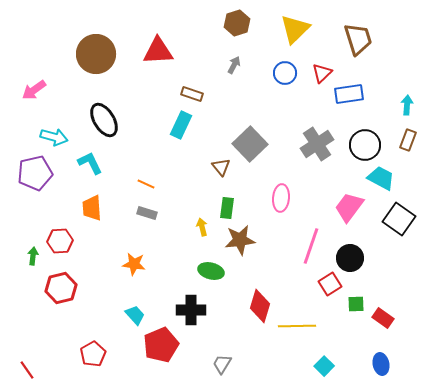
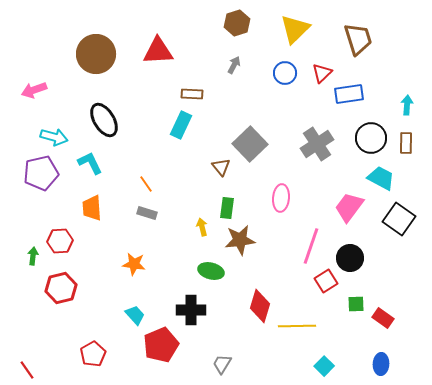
pink arrow at (34, 90): rotated 15 degrees clockwise
brown rectangle at (192, 94): rotated 15 degrees counterclockwise
brown rectangle at (408, 140): moved 2 px left, 3 px down; rotated 20 degrees counterclockwise
black circle at (365, 145): moved 6 px right, 7 px up
purple pentagon at (35, 173): moved 6 px right
orange line at (146, 184): rotated 30 degrees clockwise
red square at (330, 284): moved 4 px left, 3 px up
blue ellipse at (381, 364): rotated 15 degrees clockwise
